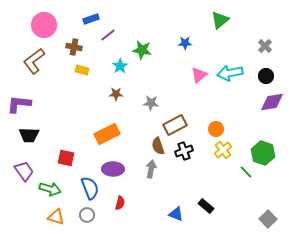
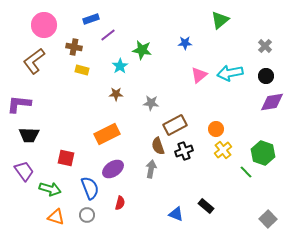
purple ellipse: rotated 35 degrees counterclockwise
